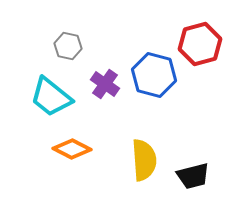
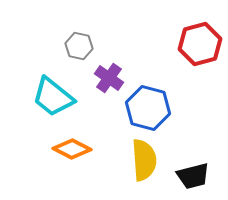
gray hexagon: moved 11 px right
blue hexagon: moved 6 px left, 33 px down
purple cross: moved 4 px right, 6 px up
cyan trapezoid: moved 2 px right
